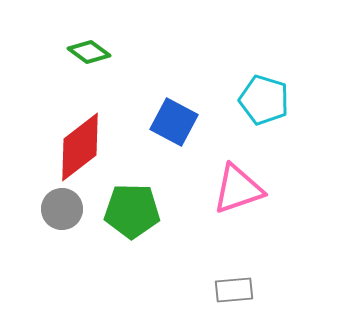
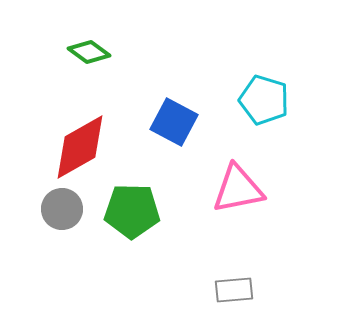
red diamond: rotated 8 degrees clockwise
pink triangle: rotated 8 degrees clockwise
